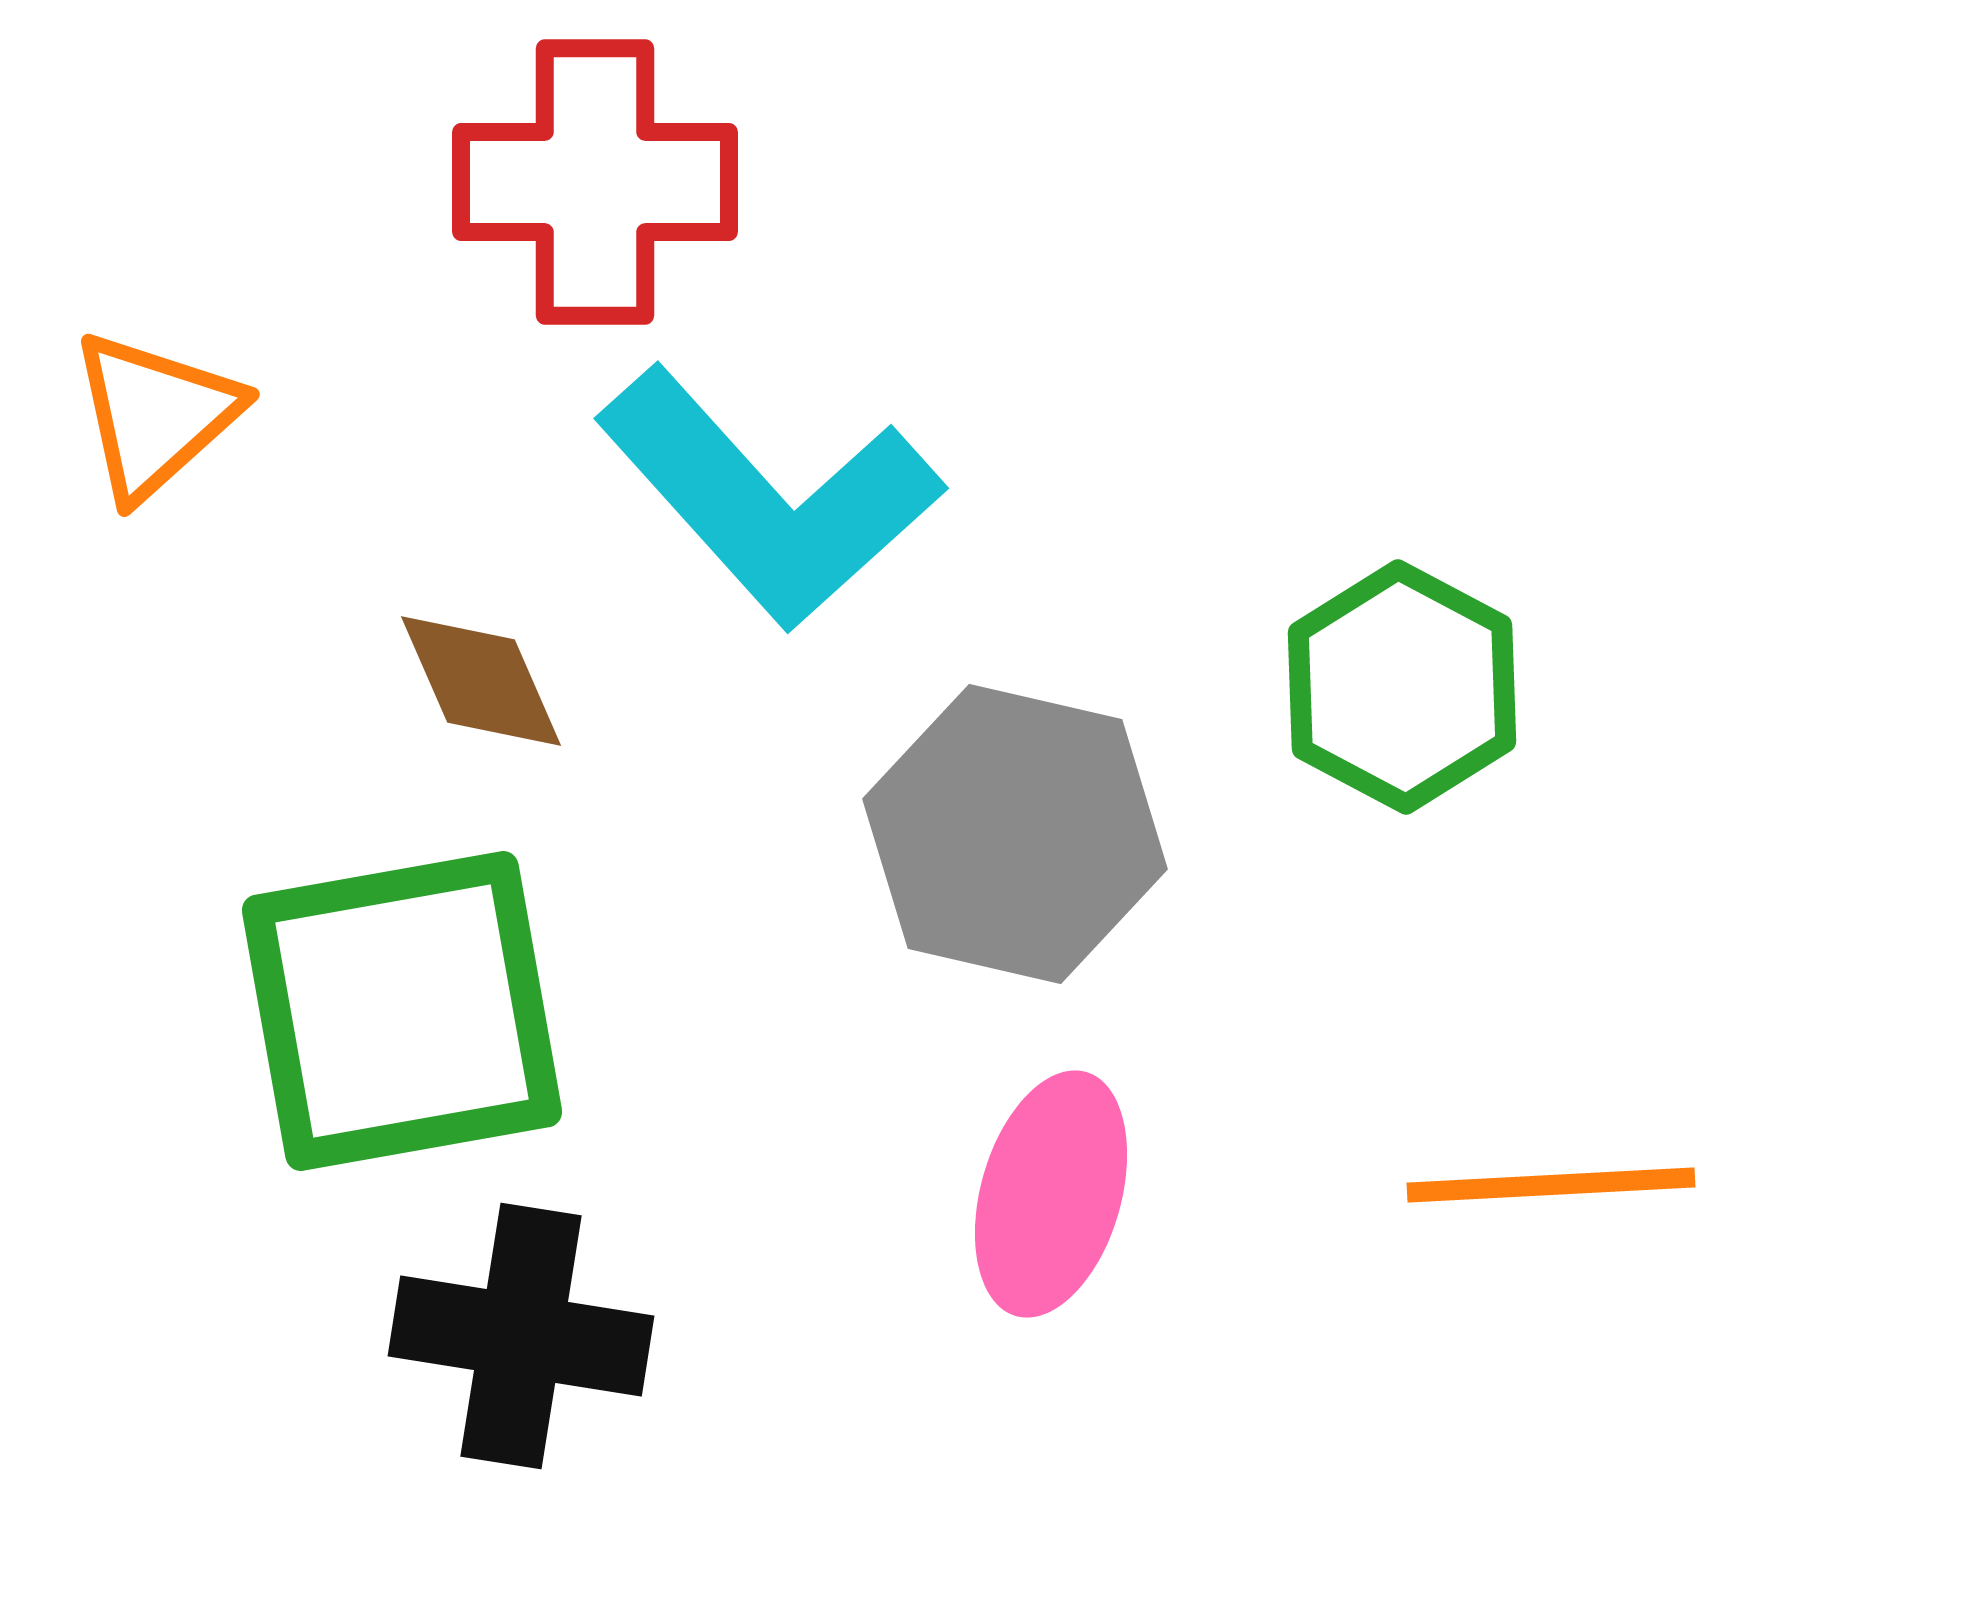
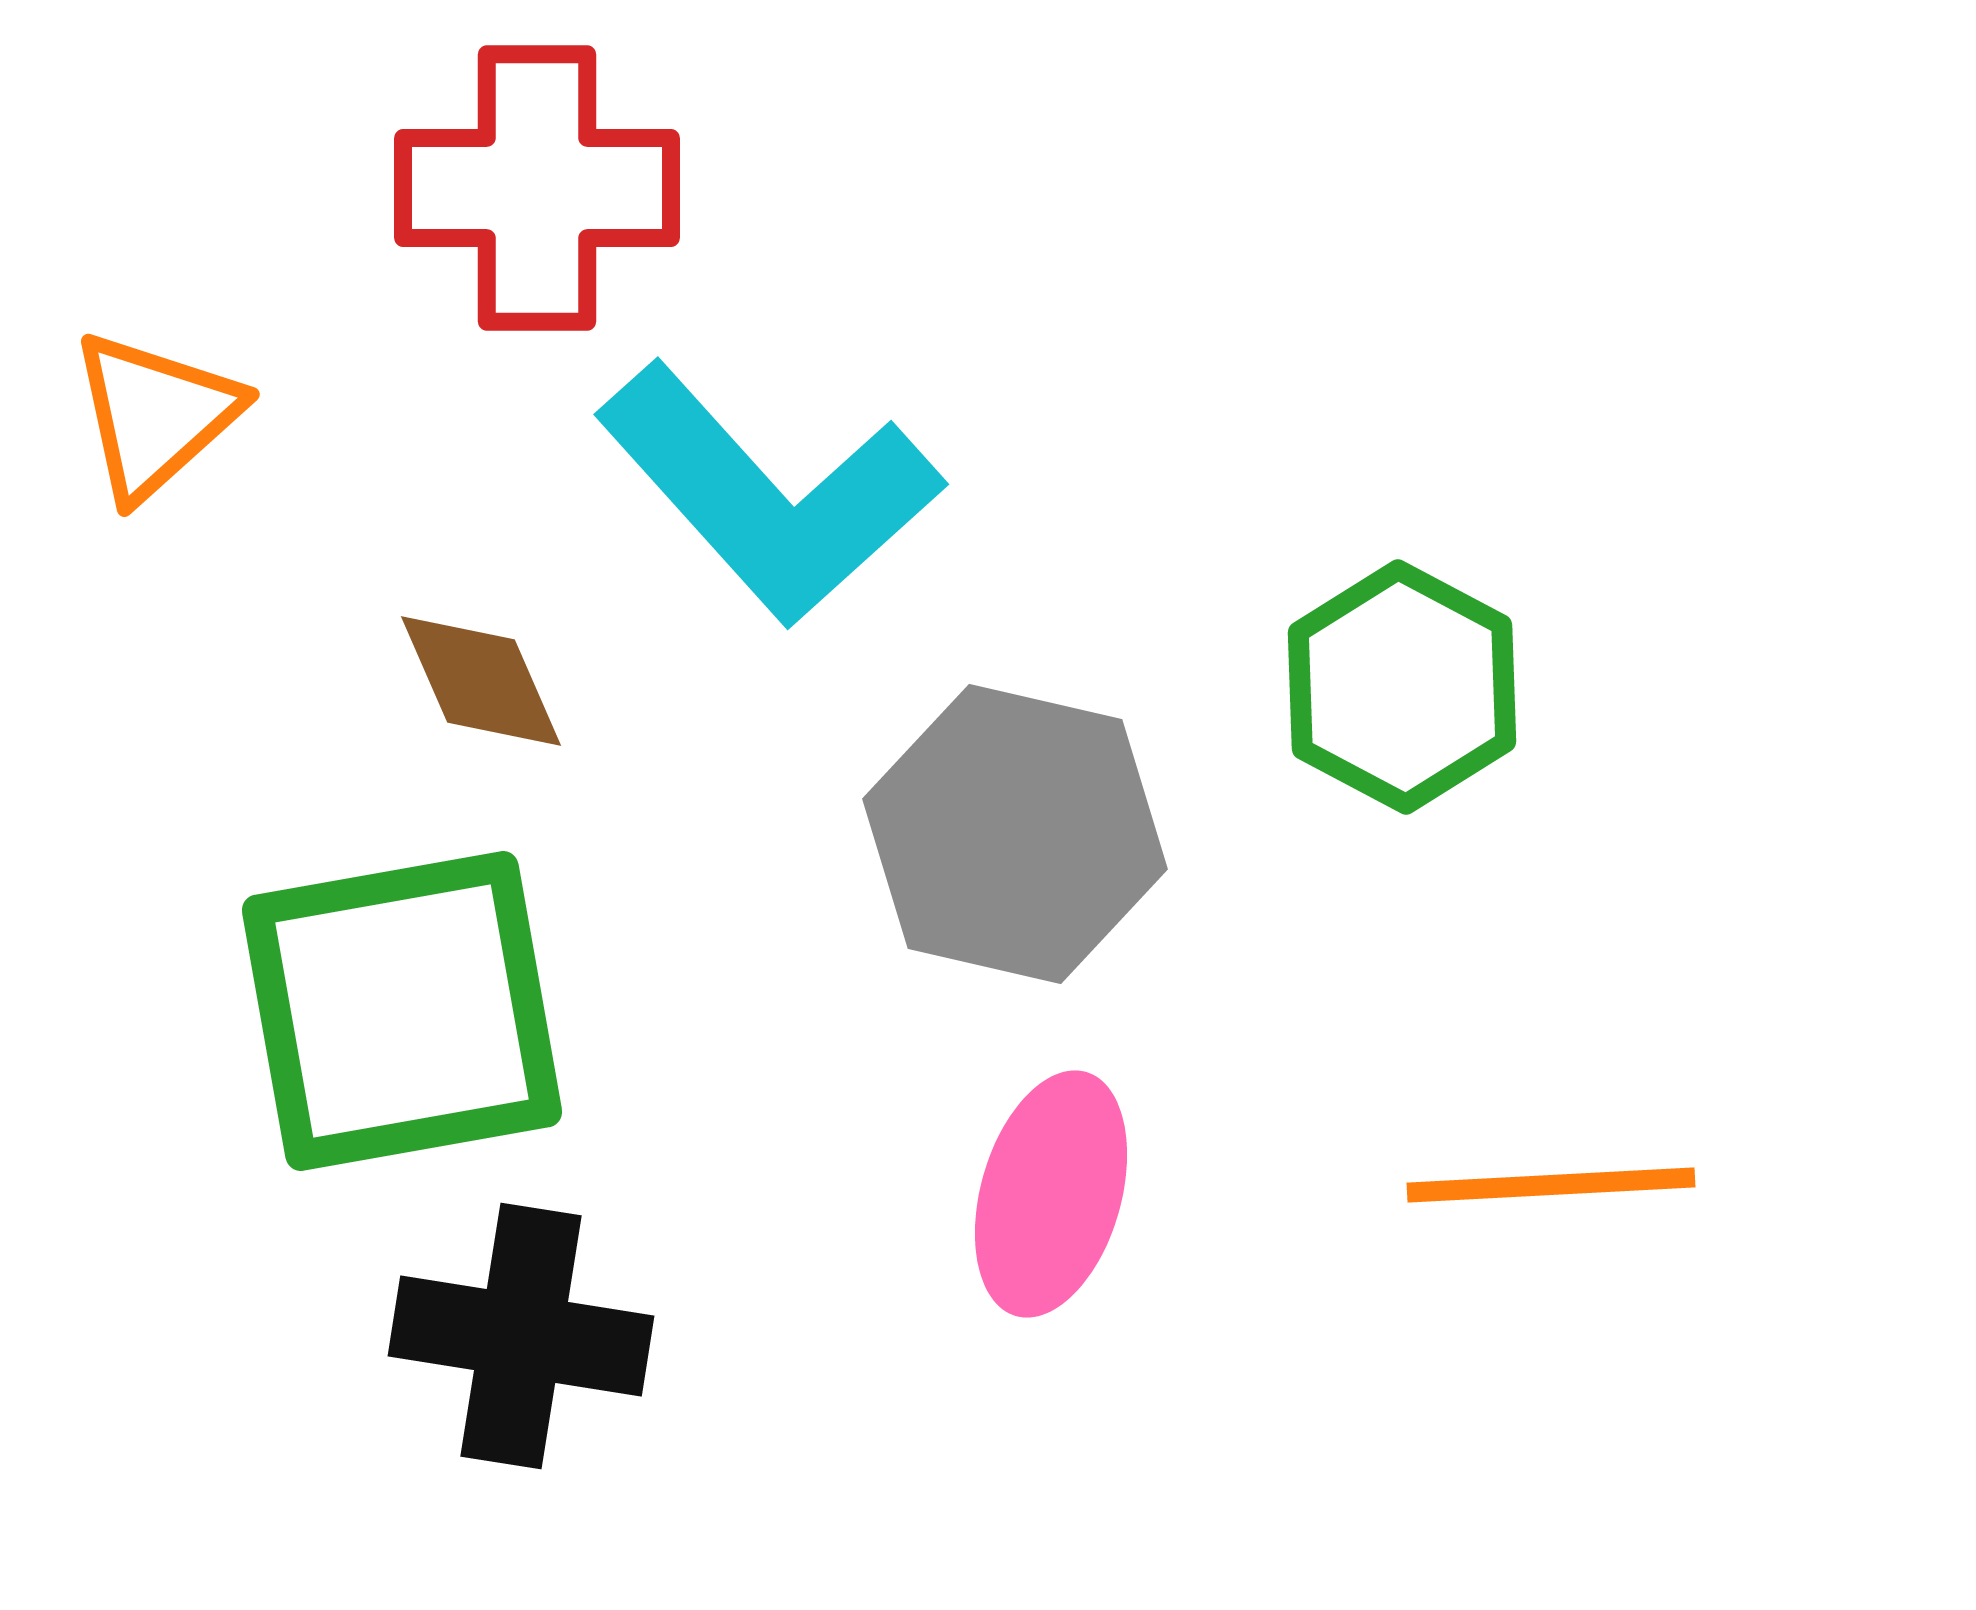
red cross: moved 58 px left, 6 px down
cyan L-shape: moved 4 px up
